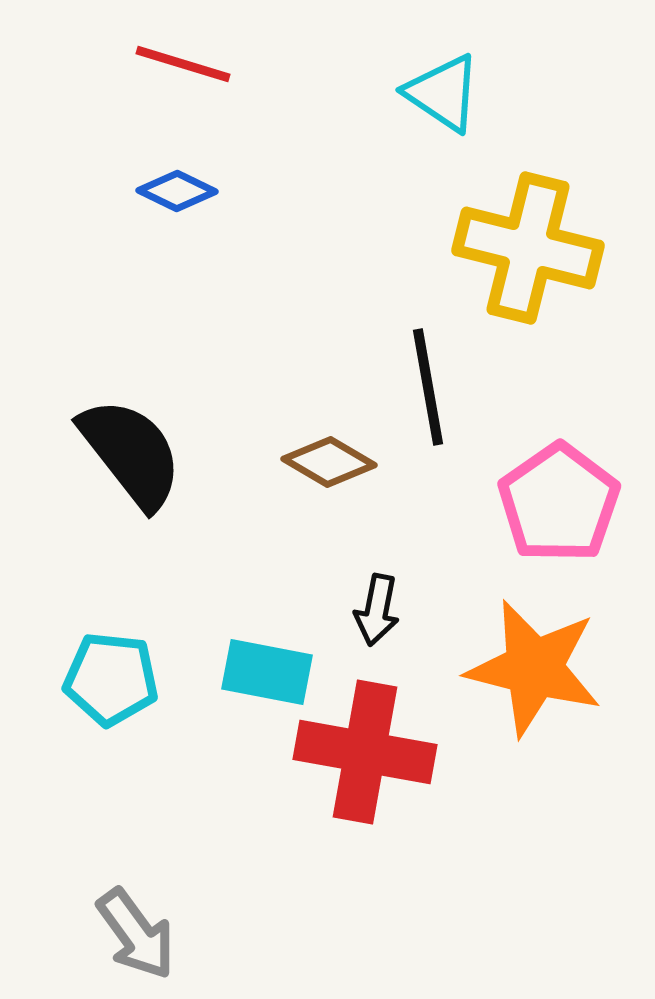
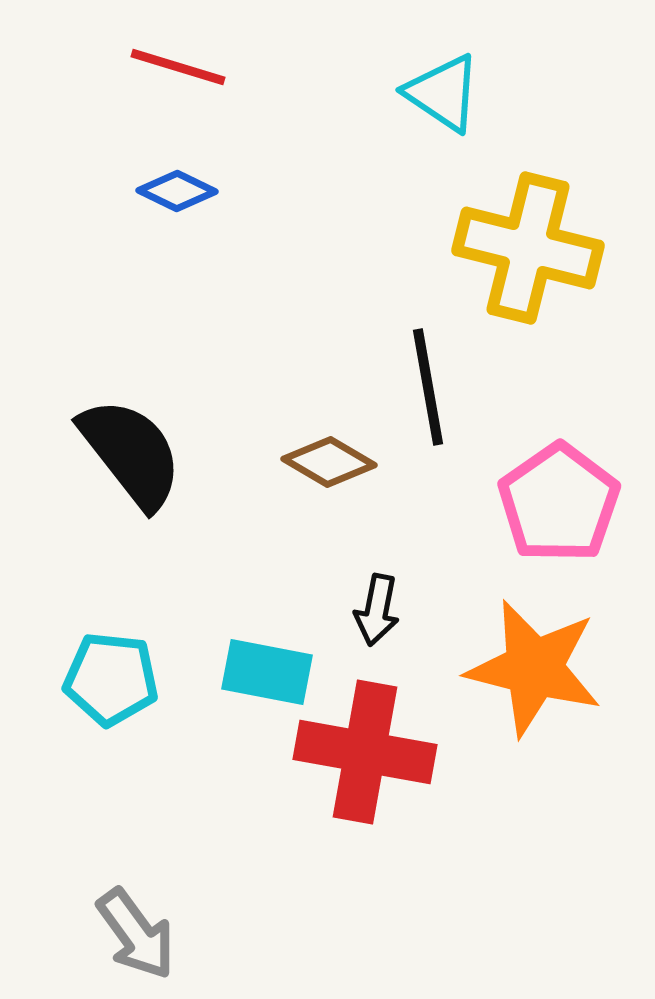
red line: moved 5 px left, 3 px down
